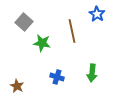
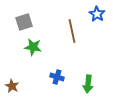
gray square: rotated 30 degrees clockwise
green star: moved 9 px left, 4 px down
green arrow: moved 4 px left, 11 px down
brown star: moved 5 px left
